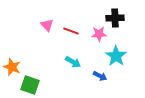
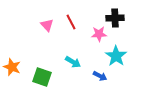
red line: moved 9 px up; rotated 42 degrees clockwise
green square: moved 12 px right, 8 px up
